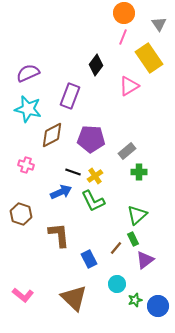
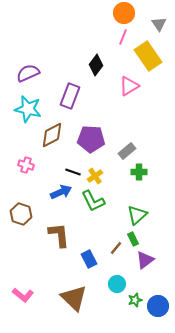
yellow rectangle: moved 1 px left, 2 px up
